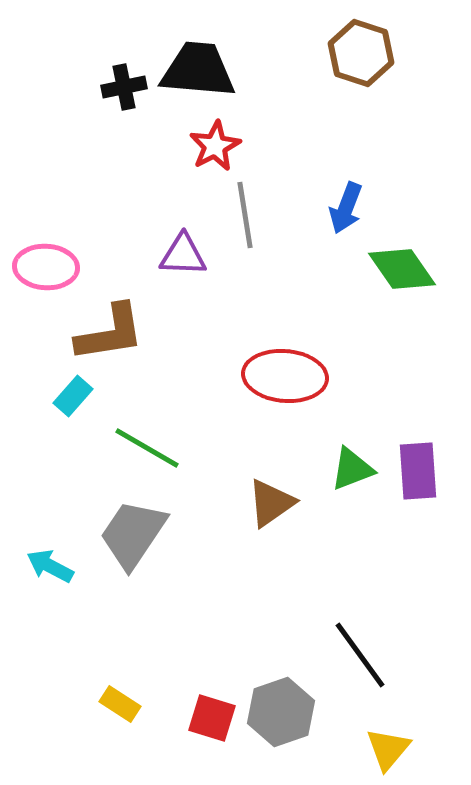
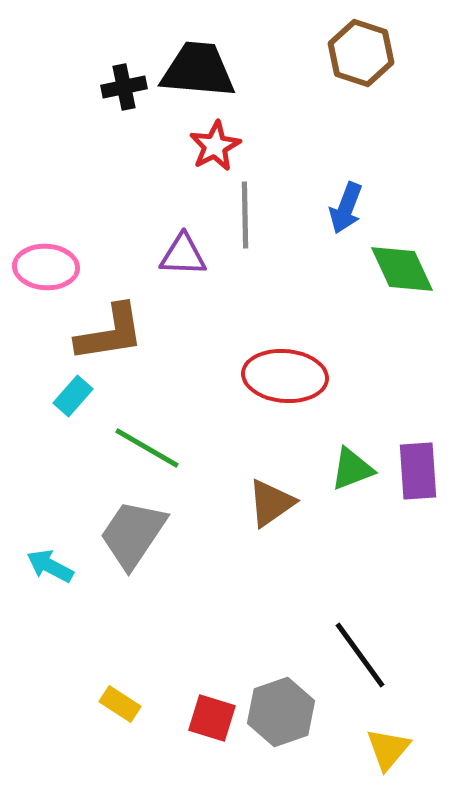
gray line: rotated 8 degrees clockwise
green diamond: rotated 10 degrees clockwise
